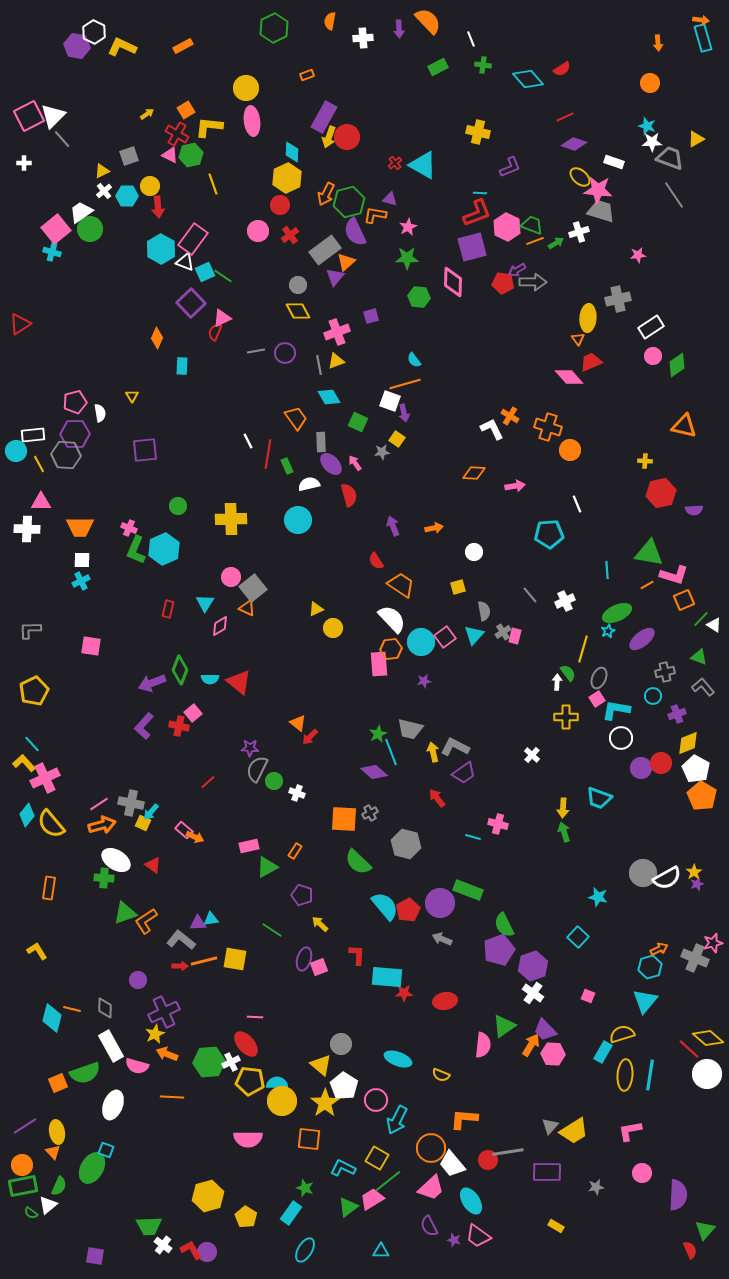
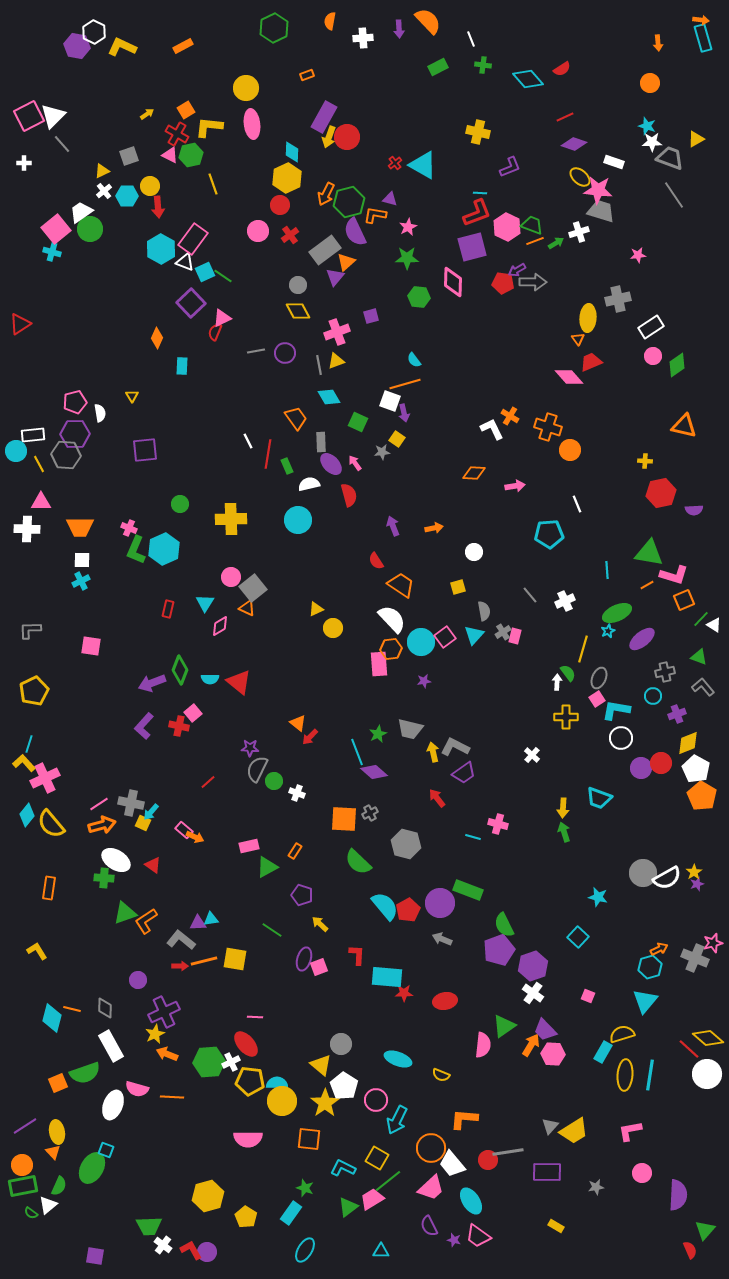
pink ellipse at (252, 121): moved 3 px down
gray line at (62, 139): moved 5 px down
green circle at (178, 506): moved 2 px right, 2 px up
cyan line at (32, 744): moved 3 px left; rotated 60 degrees clockwise
cyan line at (391, 752): moved 34 px left
pink semicircle at (137, 1066): moved 23 px down
